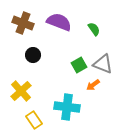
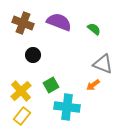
green semicircle: rotated 16 degrees counterclockwise
green square: moved 28 px left, 20 px down
yellow rectangle: moved 12 px left, 4 px up; rotated 72 degrees clockwise
